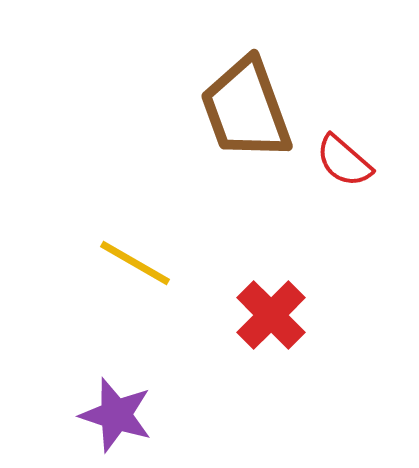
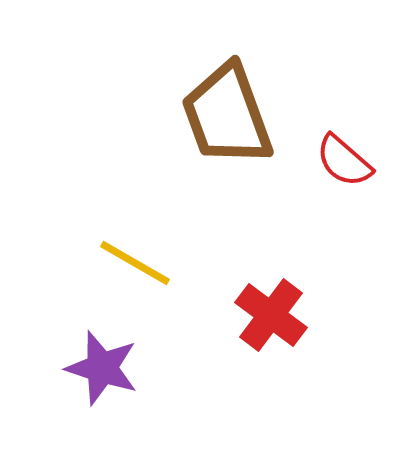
brown trapezoid: moved 19 px left, 6 px down
red cross: rotated 8 degrees counterclockwise
purple star: moved 14 px left, 47 px up
